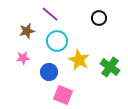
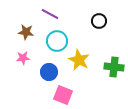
purple line: rotated 12 degrees counterclockwise
black circle: moved 3 px down
brown star: moved 1 px left, 1 px down; rotated 21 degrees clockwise
green cross: moved 4 px right; rotated 30 degrees counterclockwise
